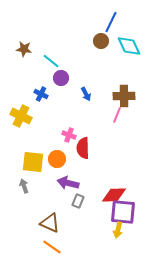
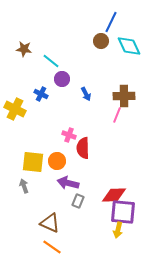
purple circle: moved 1 px right, 1 px down
yellow cross: moved 6 px left, 7 px up
orange circle: moved 2 px down
